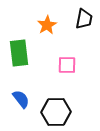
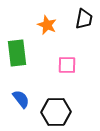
orange star: rotated 18 degrees counterclockwise
green rectangle: moved 2 px left
